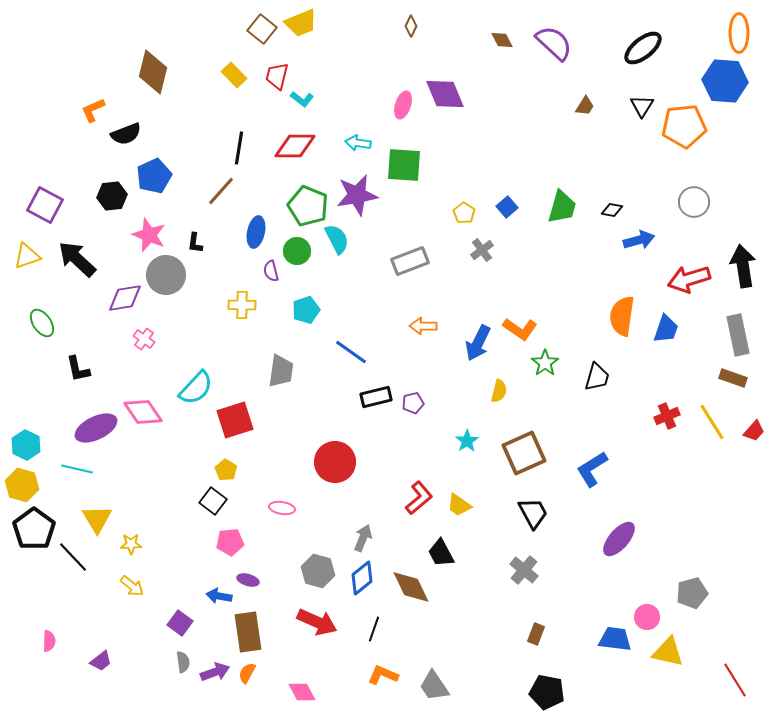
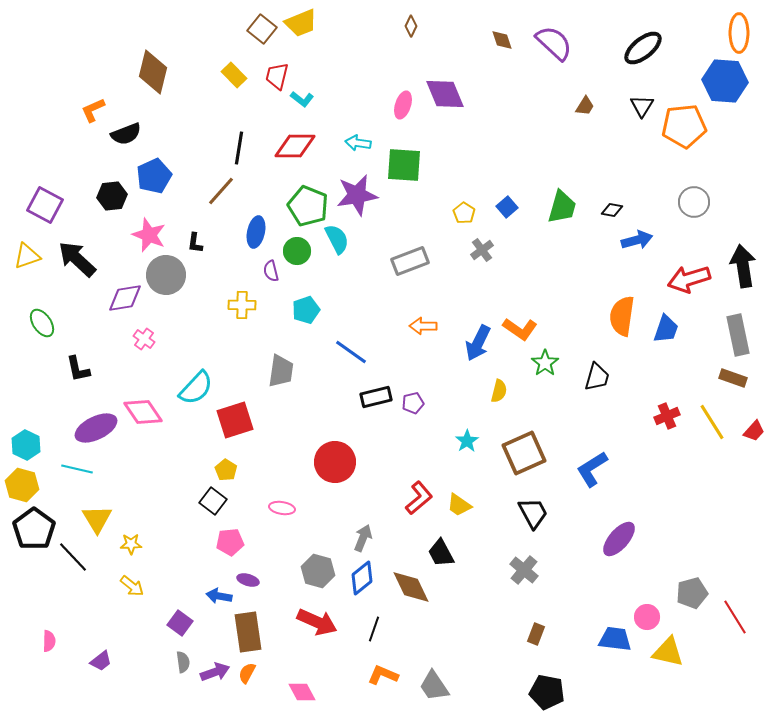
brown diamond at (502, 40): rotated 10 degrees clockwise
blue arrow at (639, 240): moved 2 px left
red line at (735, 680): moved 63 px up
